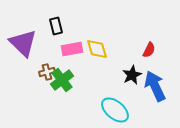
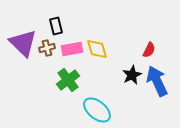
brown cross: moved 24 px up
green cross: moved 6 px right
blue arrow: moved 2 px right, 5 px up
cyan ellipse: moved 18 px left
